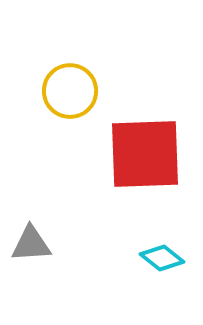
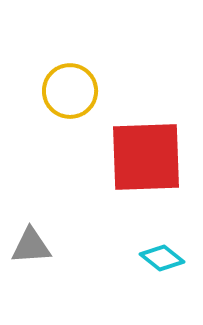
red square: moved 1 px right, 3 px down
gray triangle: moved 2 px down
